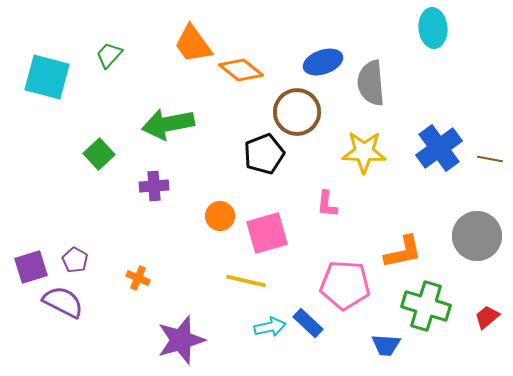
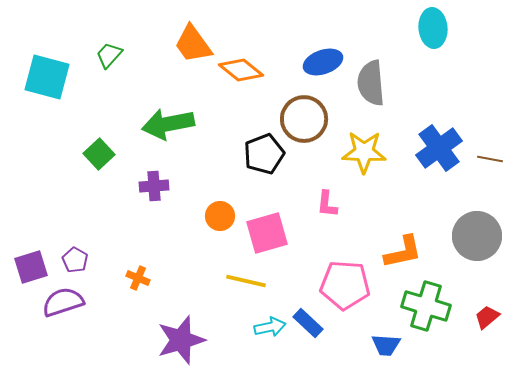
brown circle: moved 7 px right, 7 px down
purple semicircle: rotated 45 degrees counterclockwise
